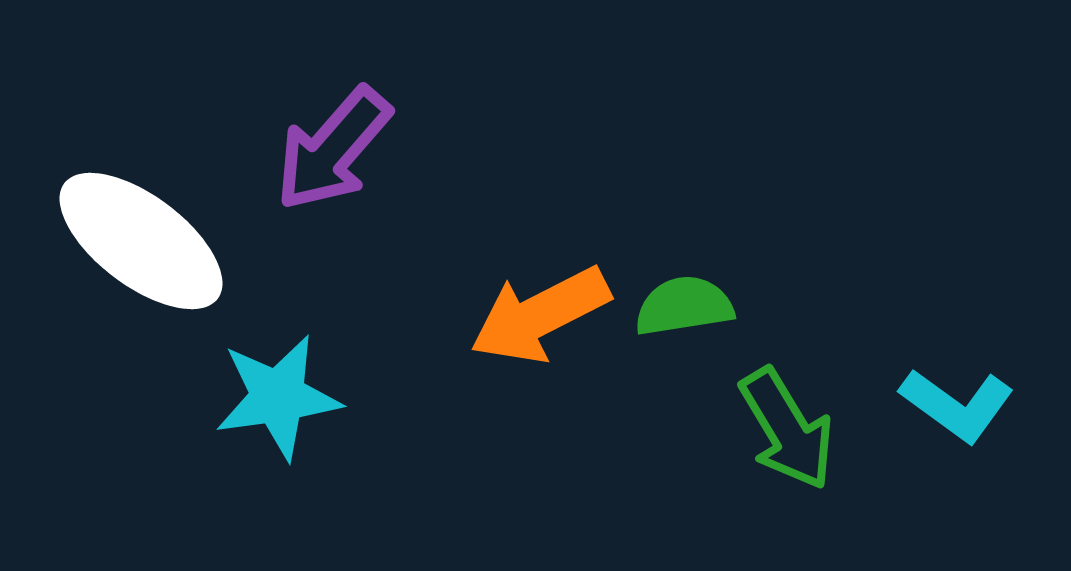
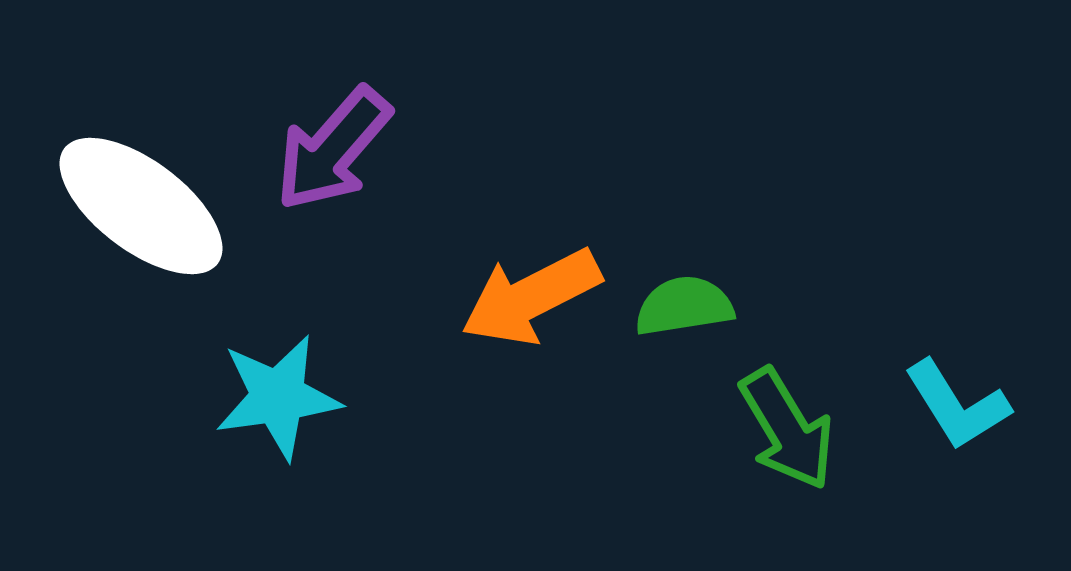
white ellipse: moved 35 px up
orange arrow: moved 9 px left, 18 px up
cyan L-shape: rotated 22 degrees clockwise
